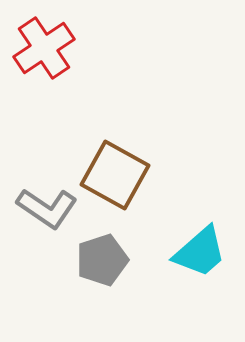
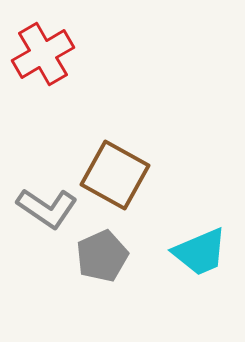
red cross: moved 1 px left, 6 px down; rotated 4 degrees clockwise
cyan trapezoid: rotated 18 degrees clockwise
gray pentagon: moved 4 px up; rotated 6 degrees counterclockwise
